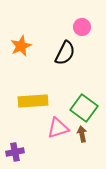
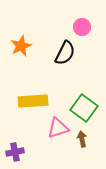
brown arrow: moved 5 px down
